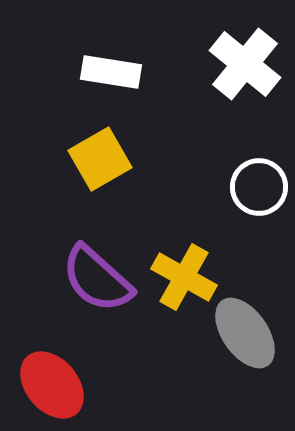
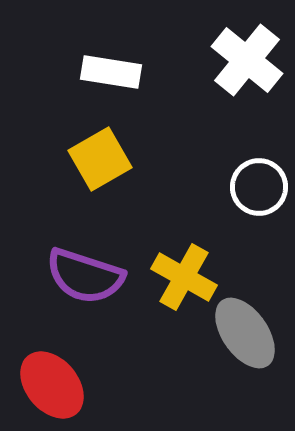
white cross: moved 2 px right, 4 px up
purple semicircle: moved 12 px left, 3 px up; rotated 24 degrees counterclockwise
